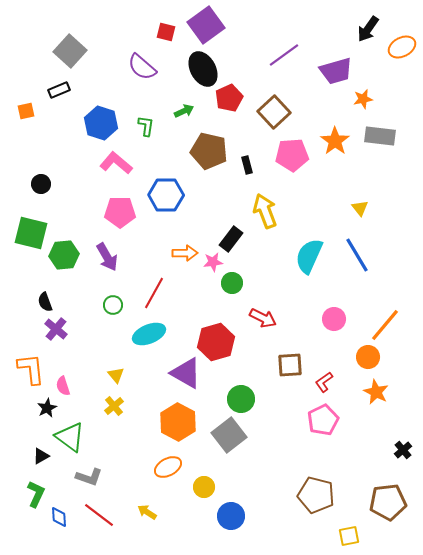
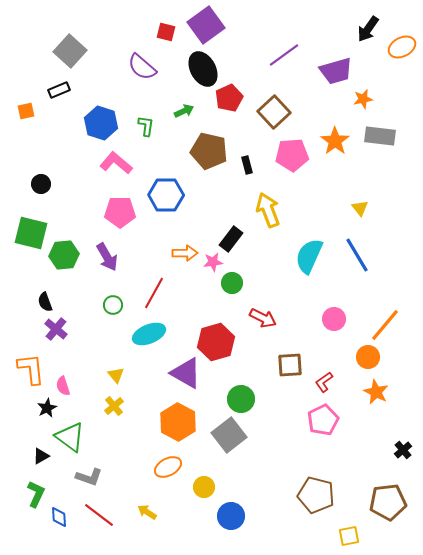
yellow arrow at (265, 211): moved 3 px right, 1 px up
